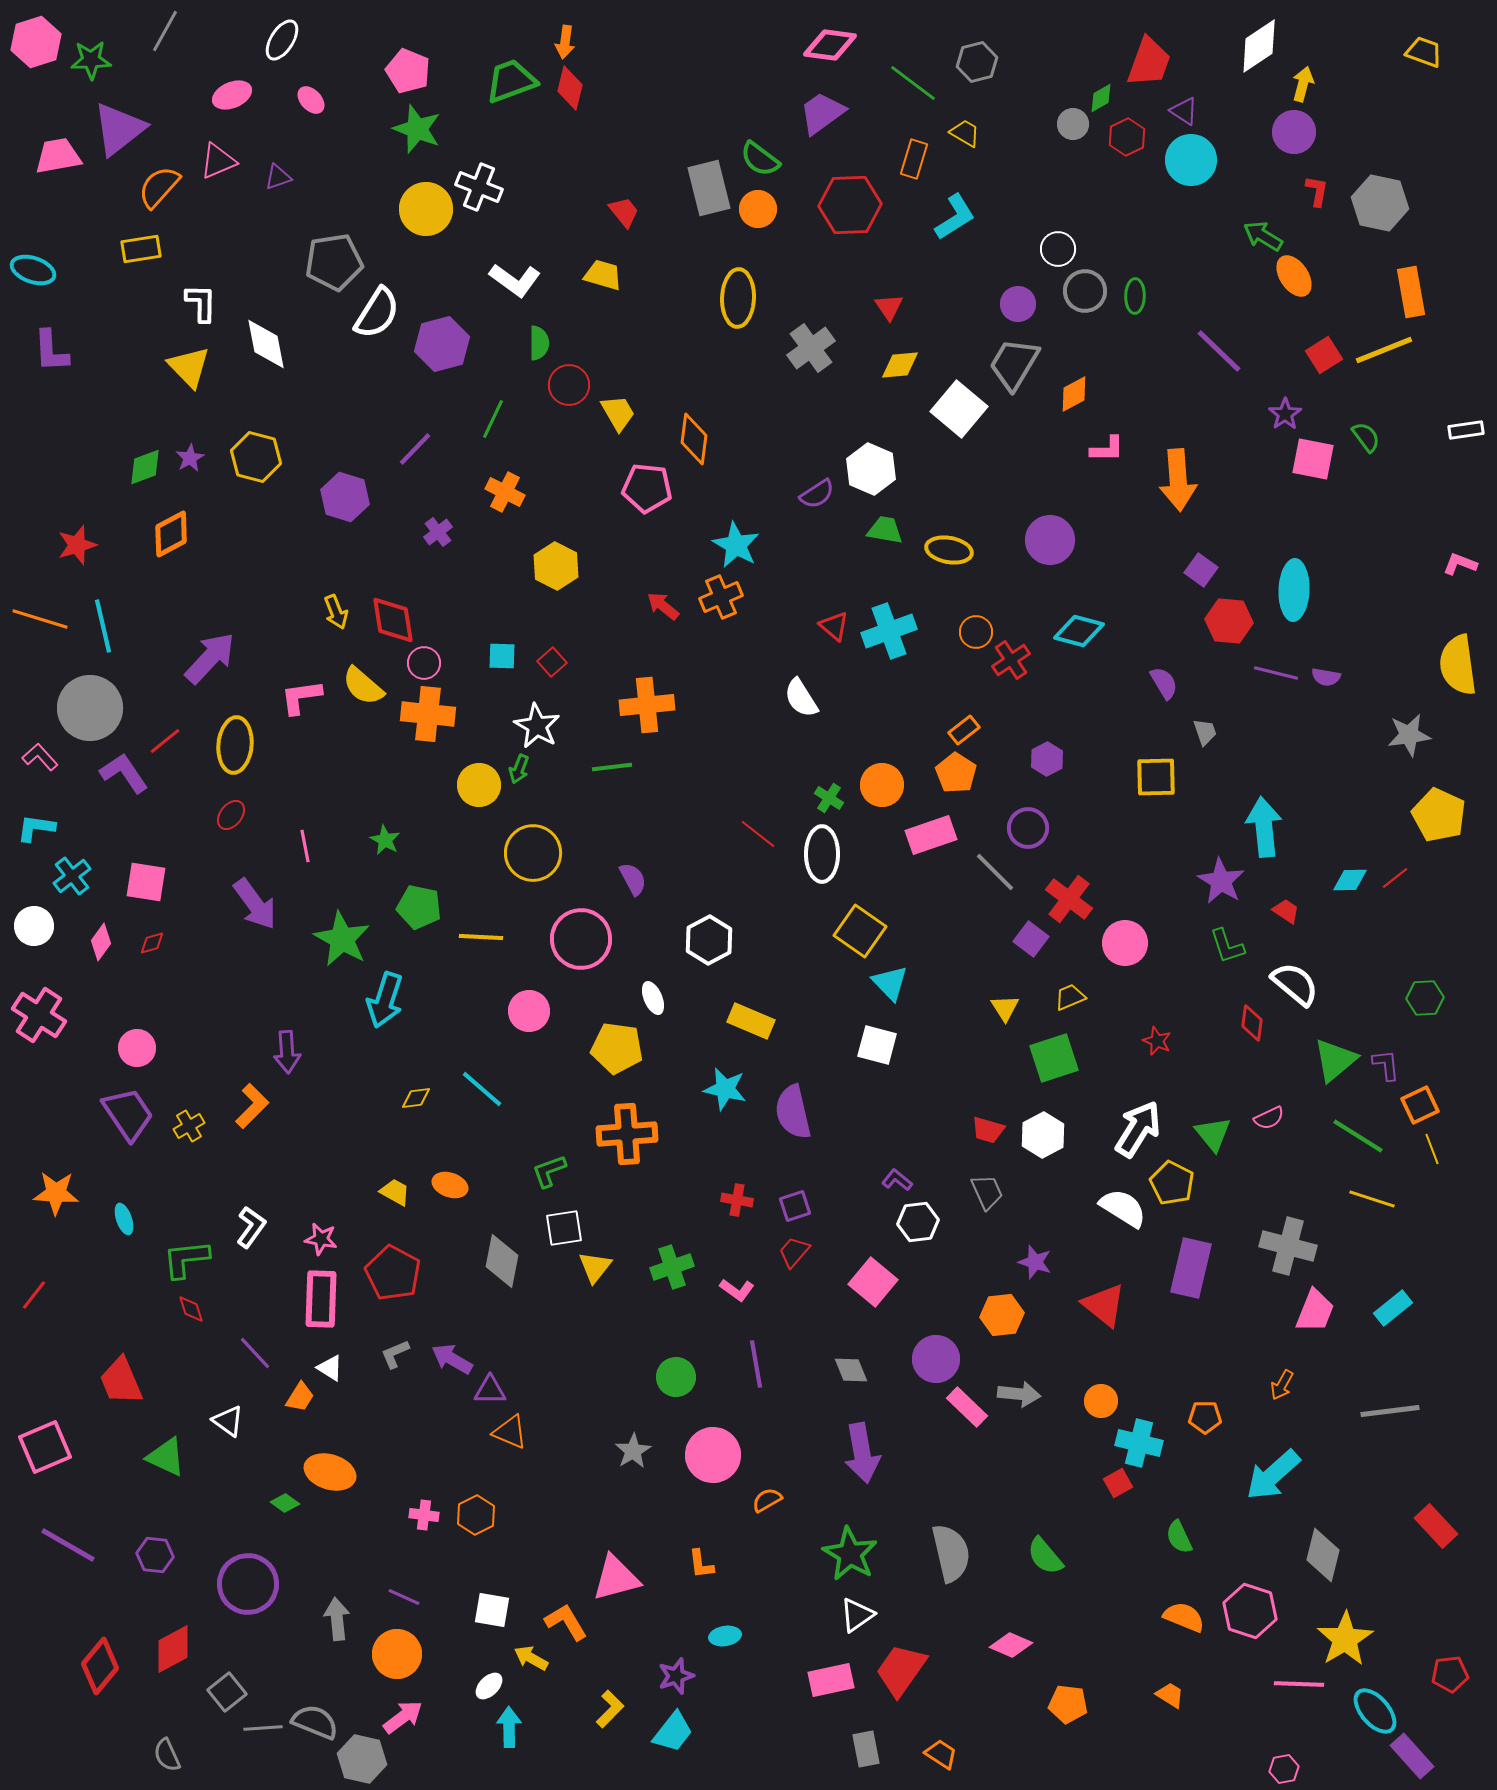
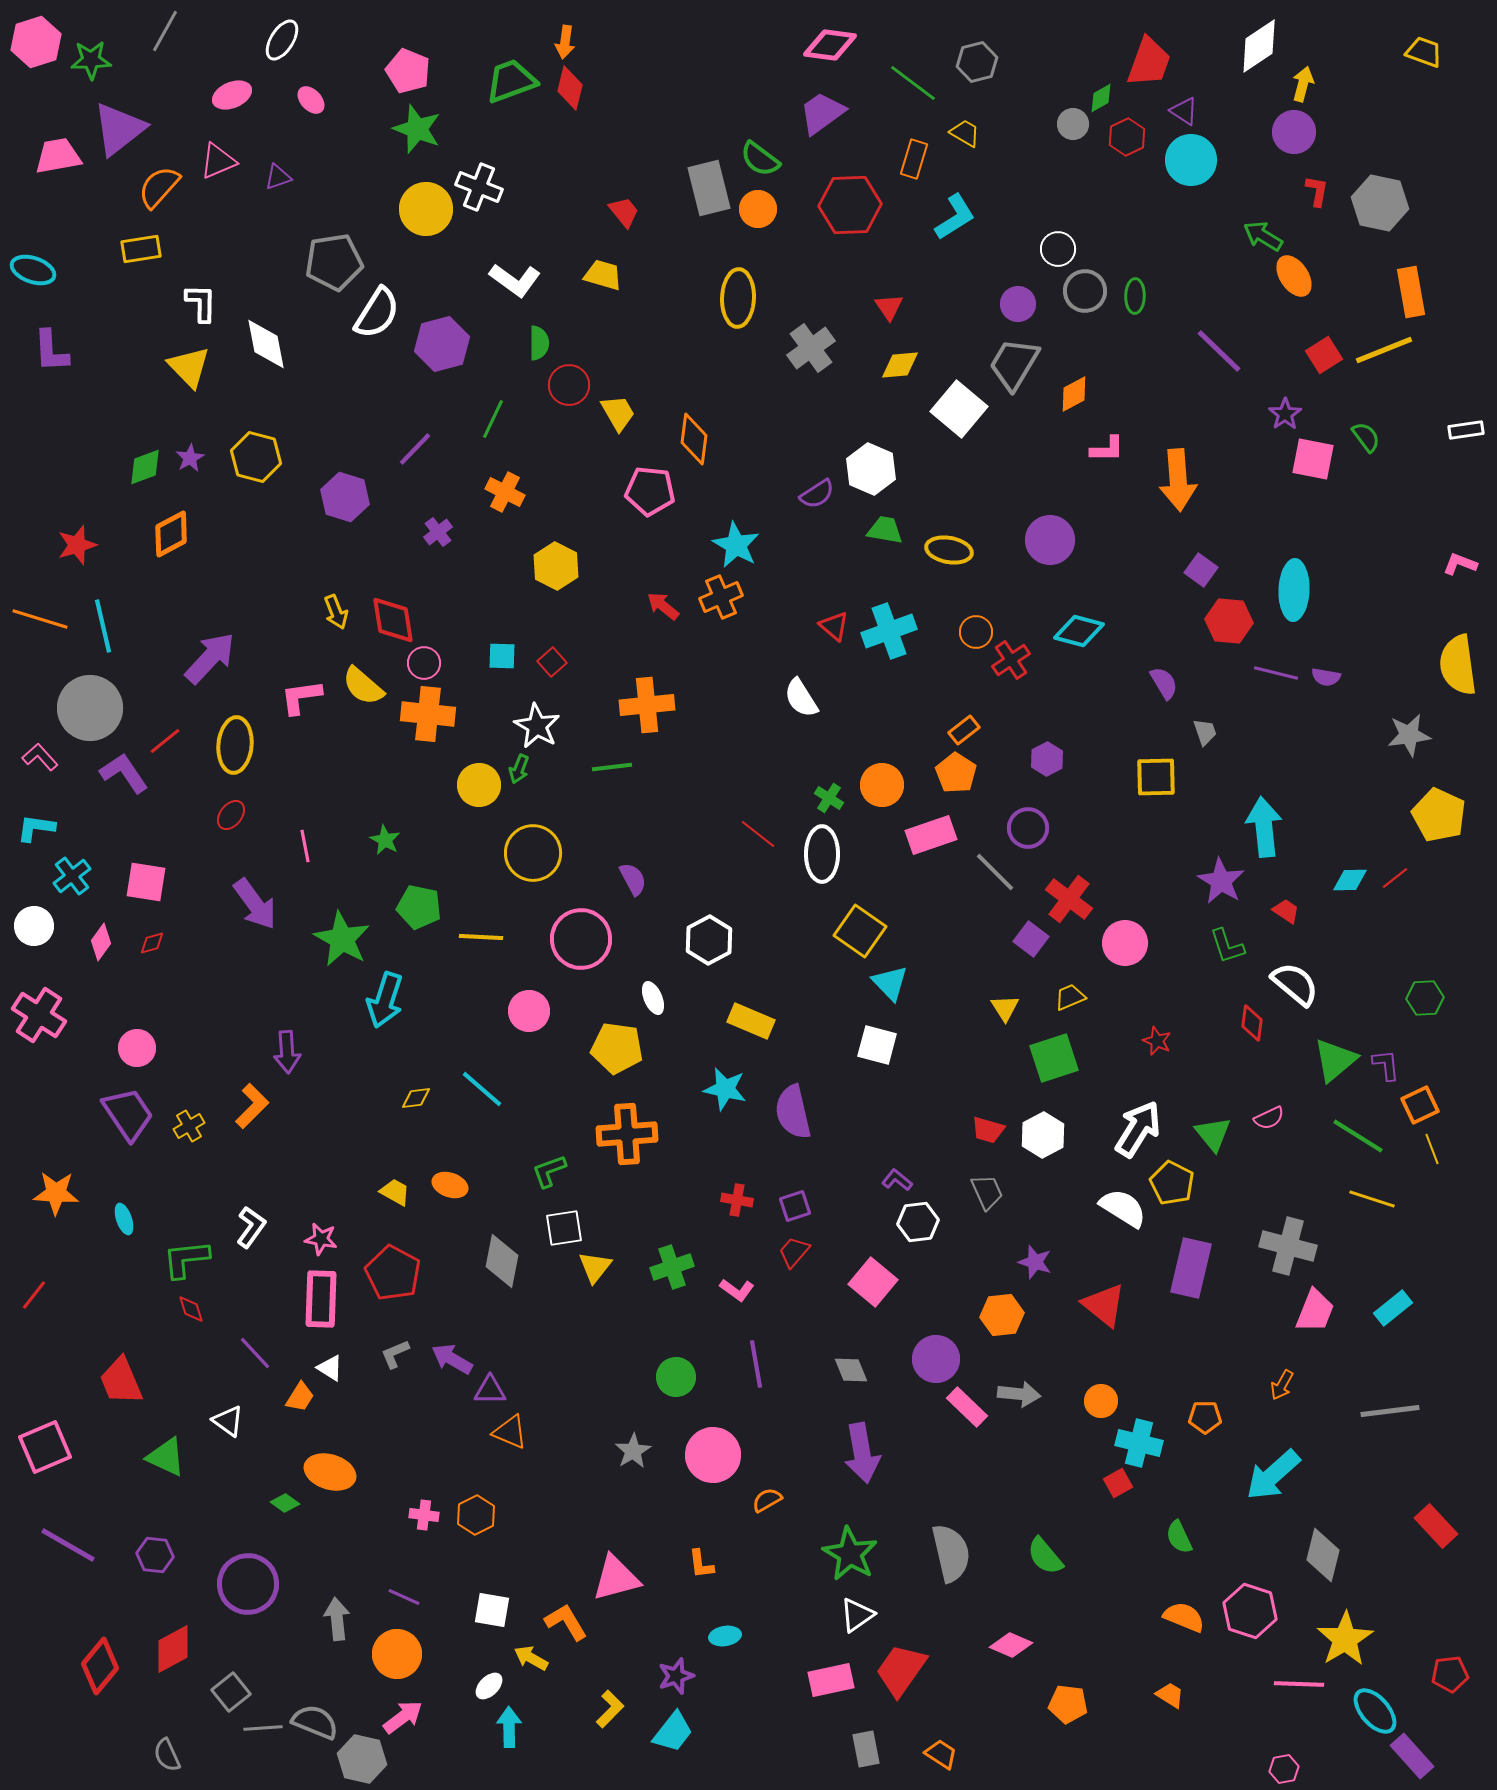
pink pentagon at (647, 488): moved 3 px right, 3 px down
gray square at (227, 1692): moved 4 px right
